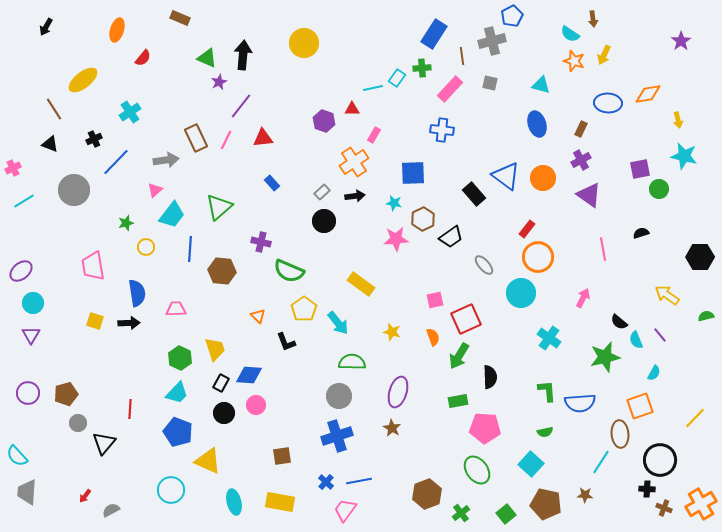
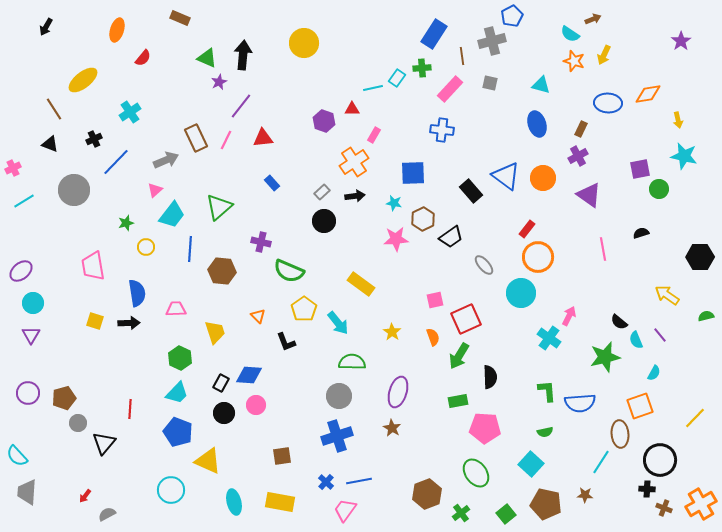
brown arrow at (593, 19): rotated 105 degrees counterclockwise
gray arrow at (166, 160): rotated 15 degrees counterclockwise
purple cross at (581, 160): moved 3 px left, 4 px up
black rectangle at (474, 194): moved 3 px left, 3 px up
pink arrow at (583, 298): moved 14 px left, 18 px down
yellow star at (392, 332): rotated 18 degrees clockwise
yellow trapezoid at (215, 349): moved 17 px up
brown pentagon at (66, 394): moved 2 px left, 4 px down
green ellipse at (477, 470): moved 1 px left, 3 px down
gray semicircle at (111, 510): moved 4 px left, 4 px down
